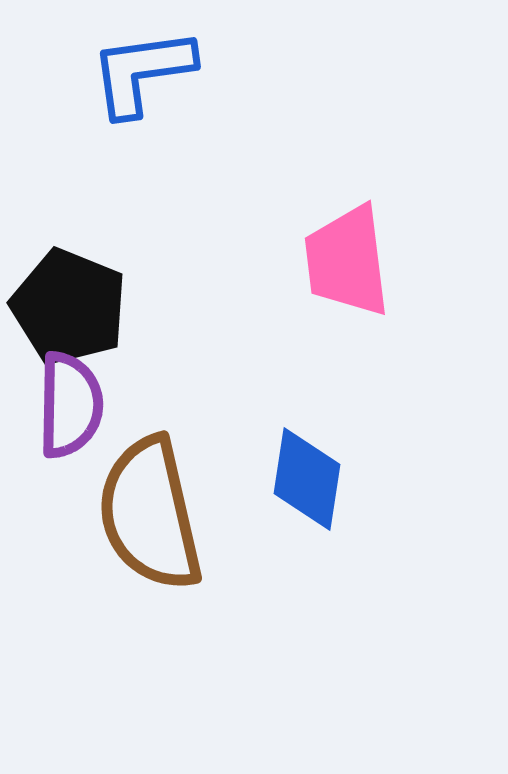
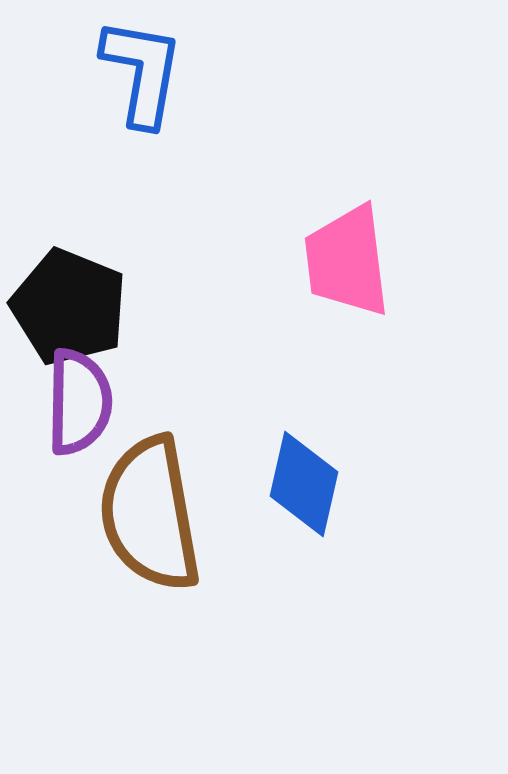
blue L-shape: rotated 108 degrees clockwise
purple semicircle: moved 9 px right, 3 px up
blue diamond: moved 3 px left, 5 px down; rotated 4 degrees clockwise
brown semicircle: rotated 3 degrees clockwise
